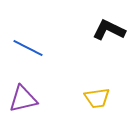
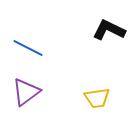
purple triangle: moved 3 px right, 7 px up; rotated 24 degrees counterclockwise
